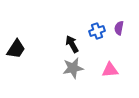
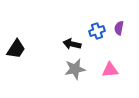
black arrow: rotated 48 degrees counterclockwise
gray star: moved 2 px right, 1 px down
